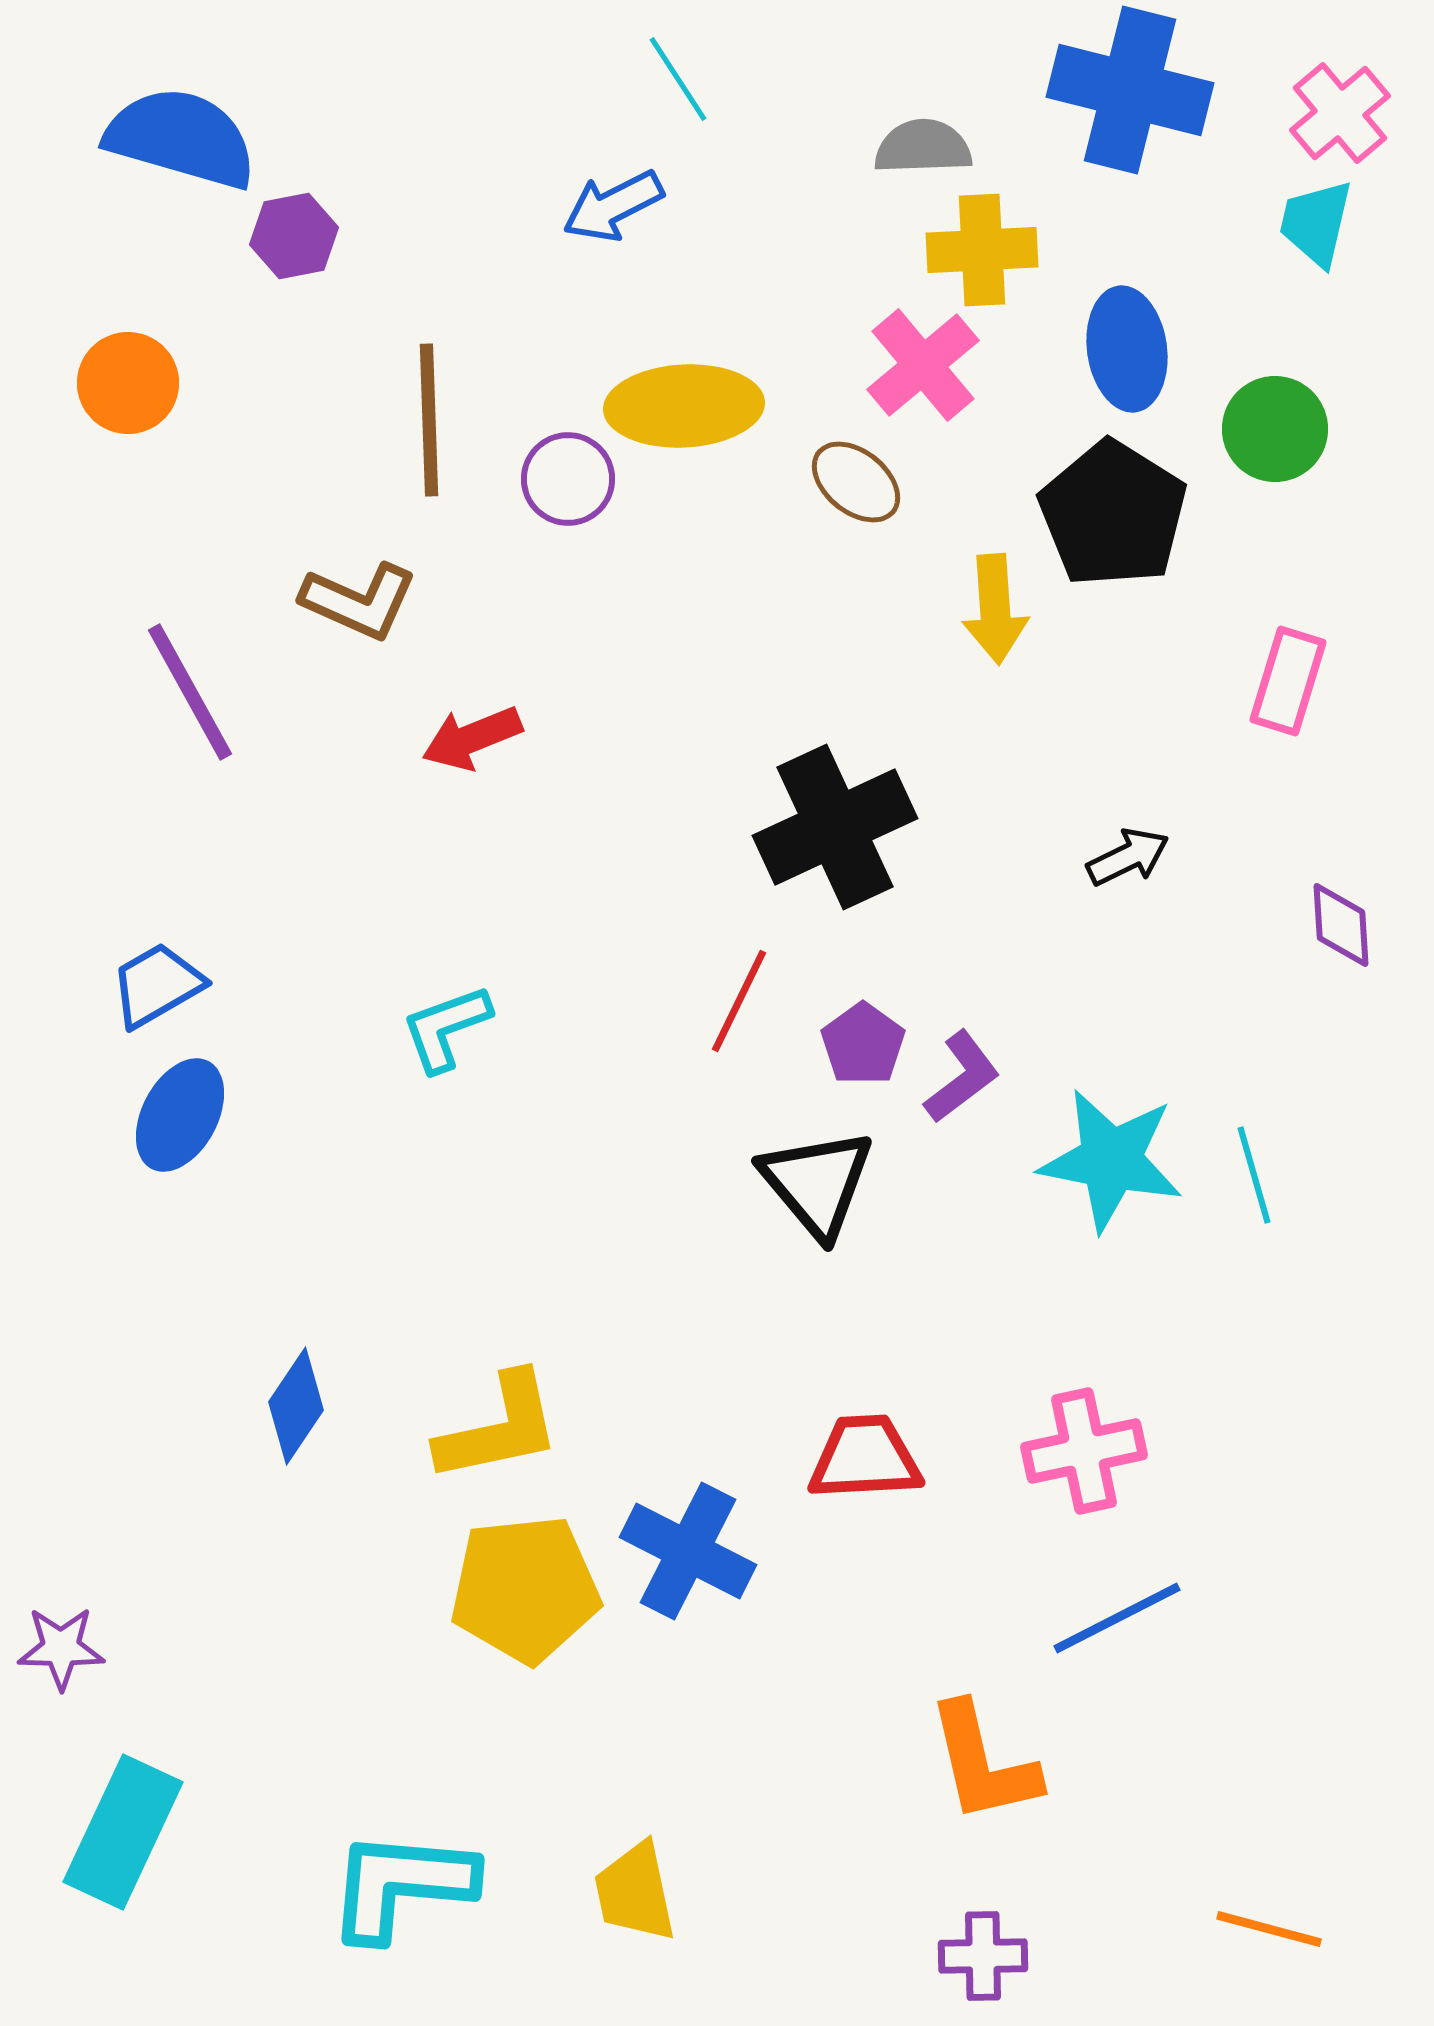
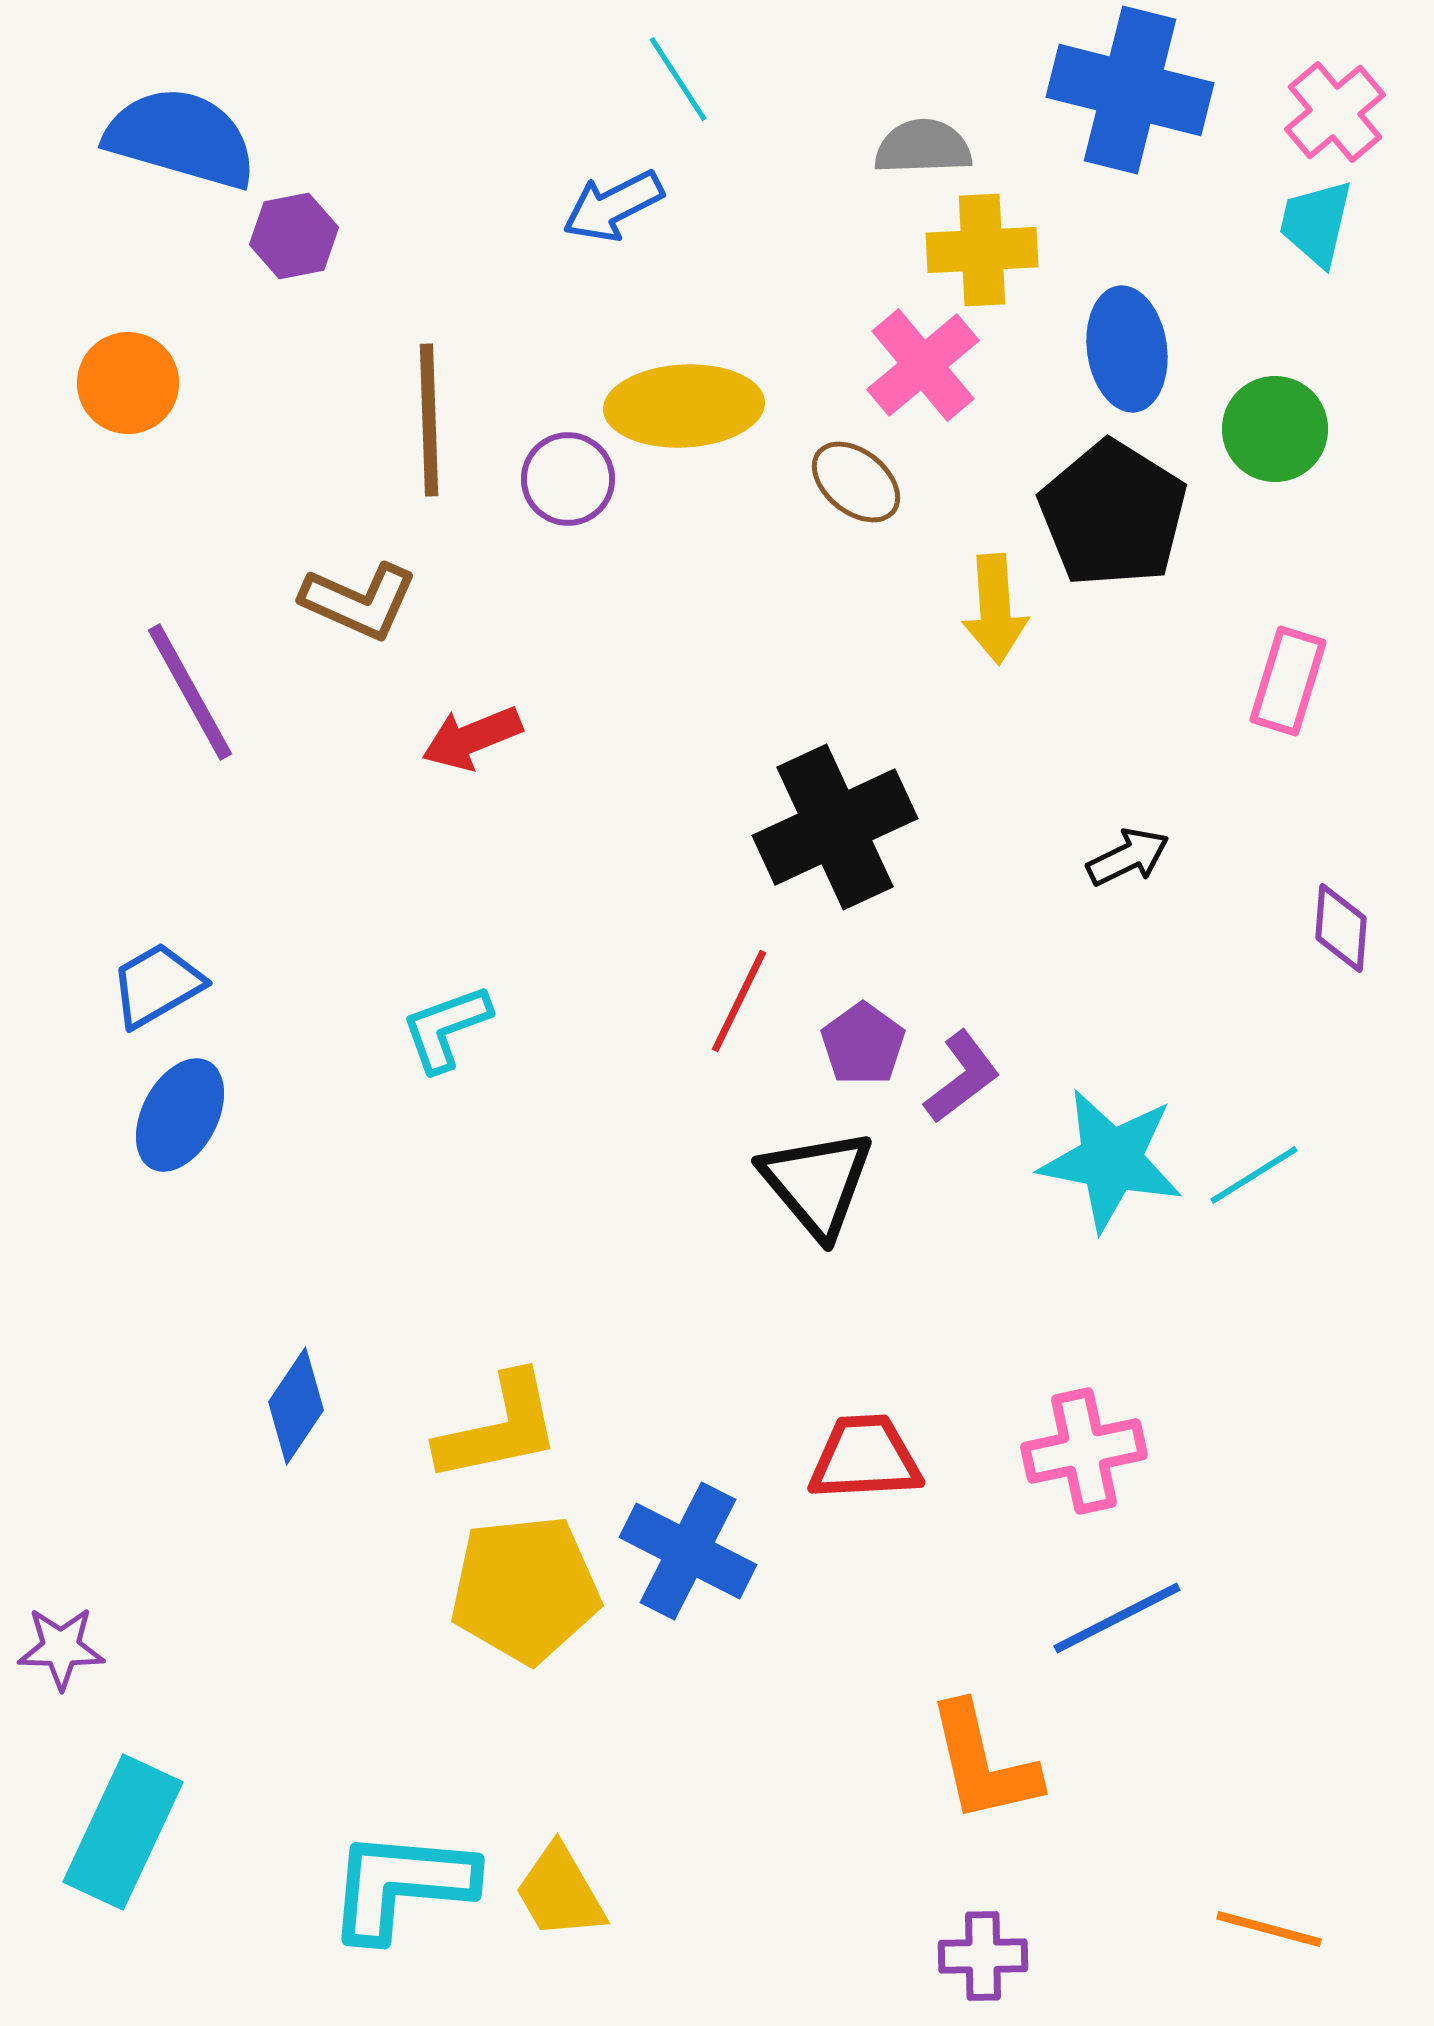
pink cross at (1340, 113): moved 5 px left, 1 px up
purple diamond at (1341, 925): moved 3 px down; rotated 8 degrees clockwise
cyan line at (1254, 1175): rotated 74 degrees clockwise
yellow trapezoid at (635, 1892): moved 75 px left; rotated 18 degrees counterclockwise
